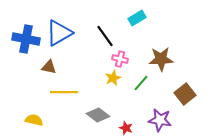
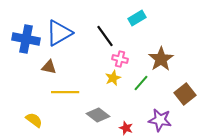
brown star: rotated 30 degrees counterclockwise
yellow line: moved 1 px right
yellow semicircle: rotated 24 degrees clockwise
